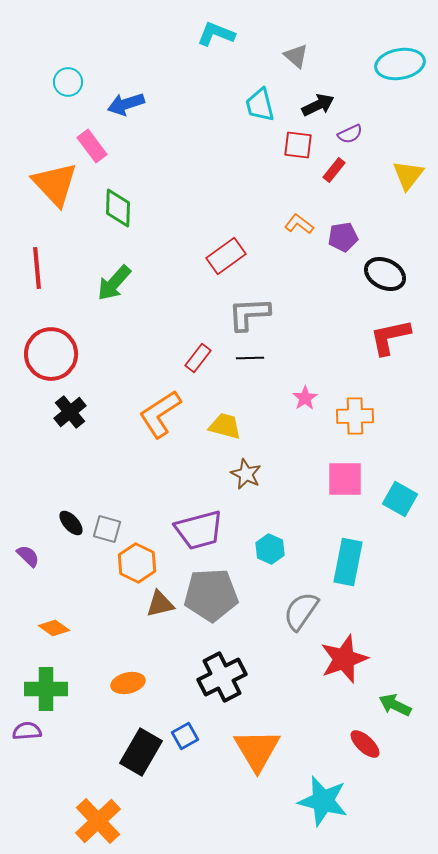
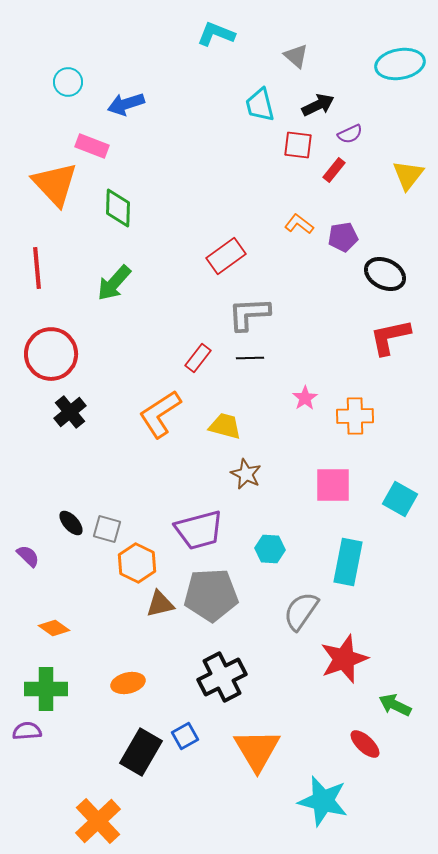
pink rectangle at (92, 146): rotated 32 degrees counterclockwise
pink square at (345, 479): moved 12 px left, 6 px down
cyan hexagon at (270, 549): rotated 20 degrees counterclockwise
